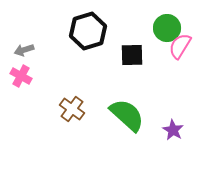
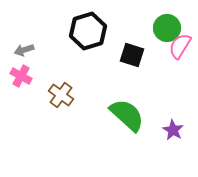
black square: rotated 20 degrees clockwise
brown cross: moved 11 px left, 14 px up
